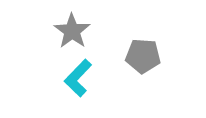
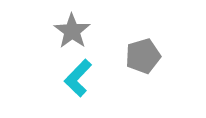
gray pentagon: rotated 20 degrees counterclockwise
